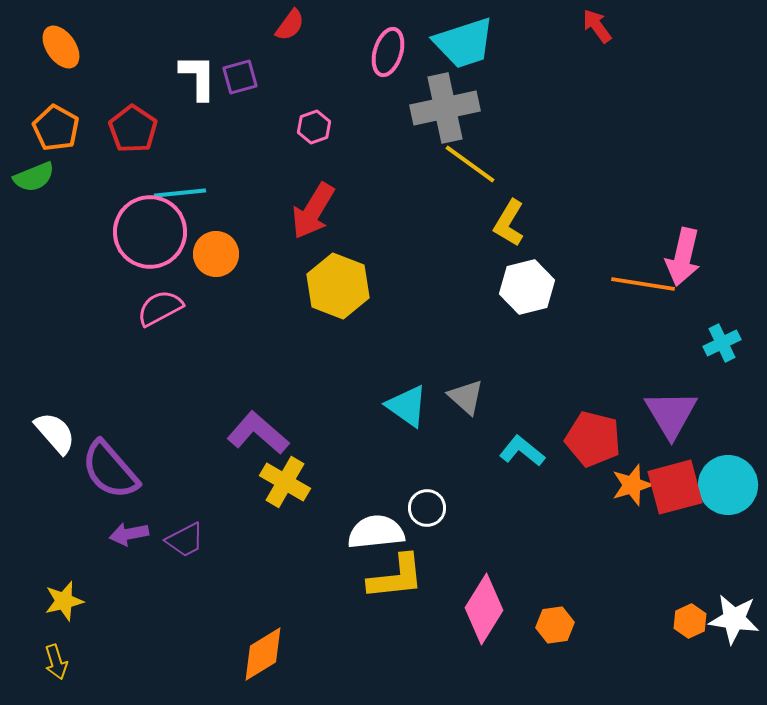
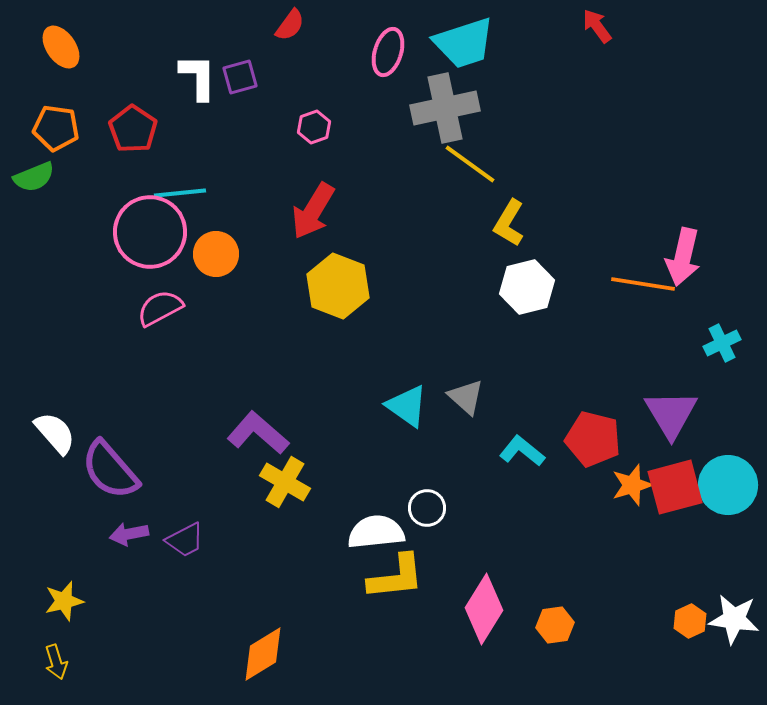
orange pentagon at (56, 128): rotated 21 degrees counterclockwise
